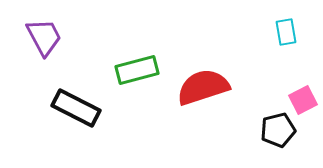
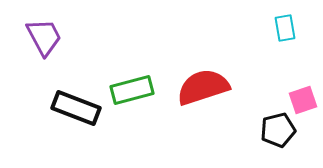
cyan rectangle: moved 1 px left, 4 px up
green rectangle: moved 5 px left, 20 px down
pink square: rotated 8 degrees clockwise
black rectangle: rotated 6 degrees counterclockwise
